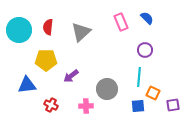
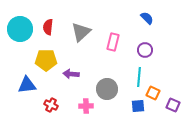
pink rectangle: moved 8 px left, 20 px down; rotated 36 degrees clockwise
cyan circle: moved 1 px right, 1 px up
purple arrow: moved 2 px up; rotated 42 degrees clockwise
purple square: rotated 32 degrees clockwise
